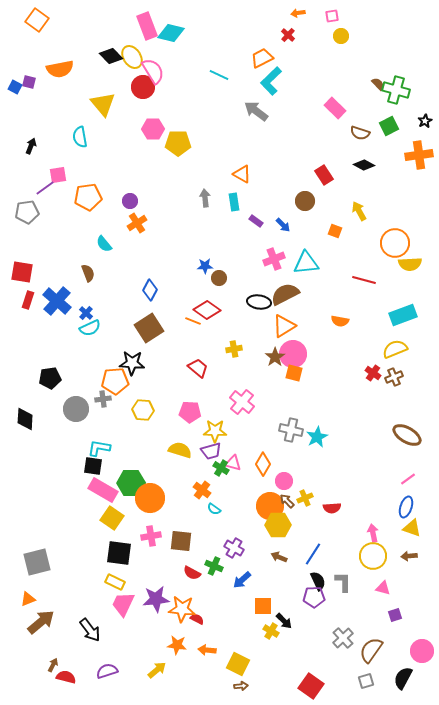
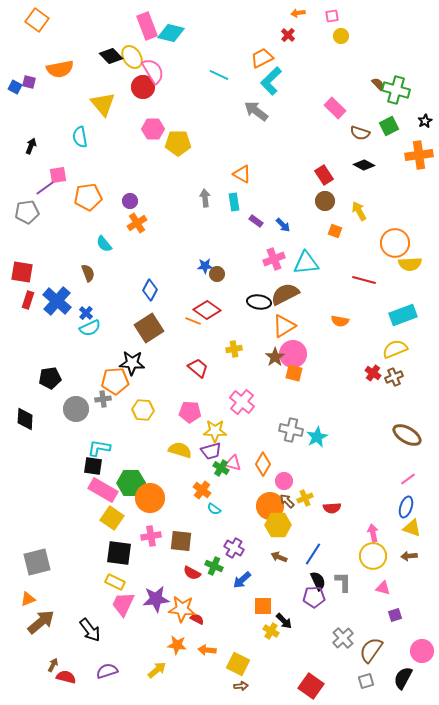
brown circle at (305, 201): moved 20 px right
brown circle at (219, 278): moved 2 px left, 4 px up
